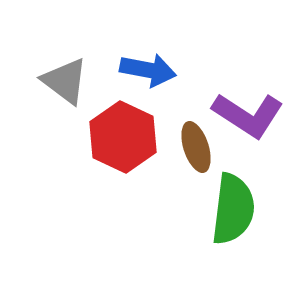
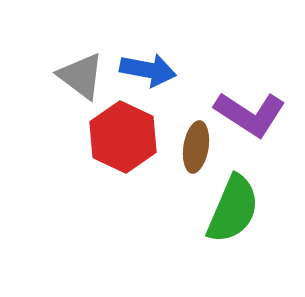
gray triangle: moved 16 px right, 5 px up
purple L-shape: moved 2 px right, 1 px up
brown ellipse: rotated 27 degrees clockwise
green semicircle: rotated 16 degrees clockwise
